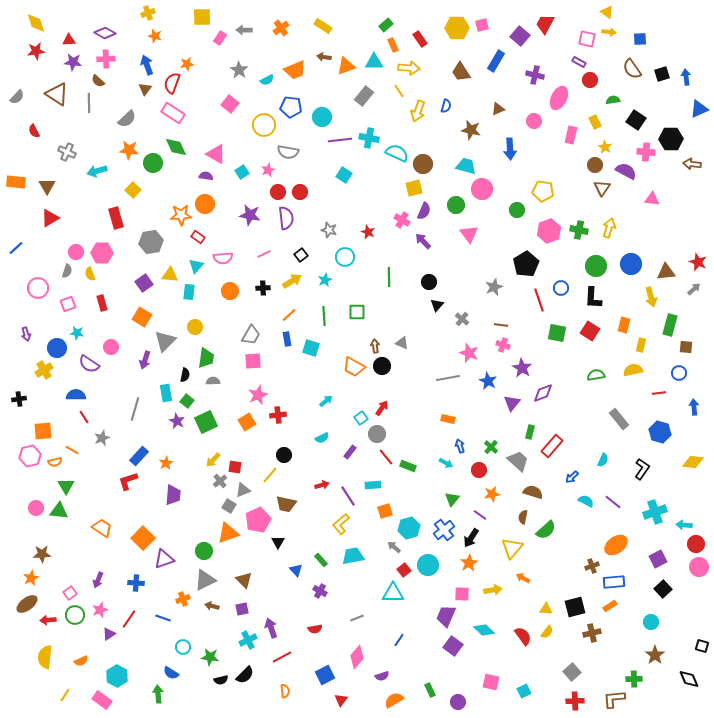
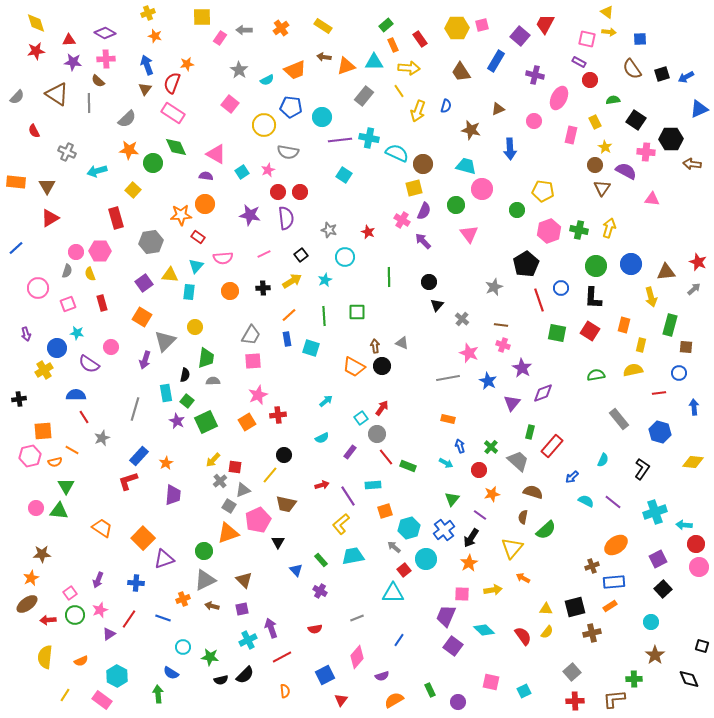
blue arrow at (686, 77): rotated 112 degrees counterclockwise
pink hexagon at (102, 253): moved 2 px left, 2 px up
cyan circle at (428, 565): moved 2 px left, 6 px up
